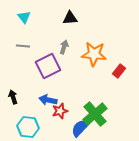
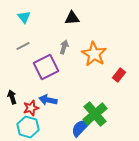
black triangle: moved 2 px right
gray line: rotated 32 degrees counterclockwise
orange star: rotated 25 degrees clockwise
purple square: moved 2 px left, 1 px down
red rectangle: moved 4 px down
black arrow: moved 1 px left
red star: moved 29 px left, 3 px up
cyan hexagon: rotated 10 degrees clockwise
